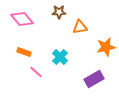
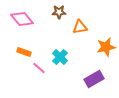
pink line: moved 3 px right, 4 px up
